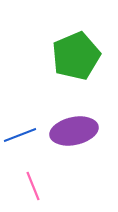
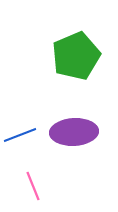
purple ellipse: moved 1 px down; rotated 9 degrees clockwise
